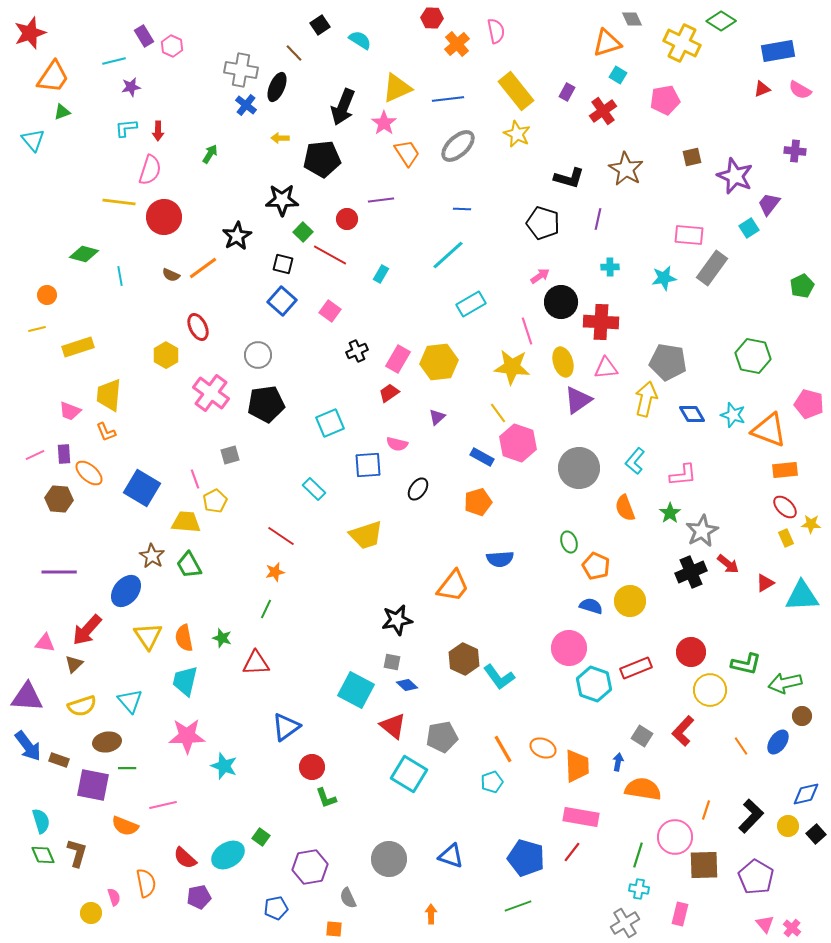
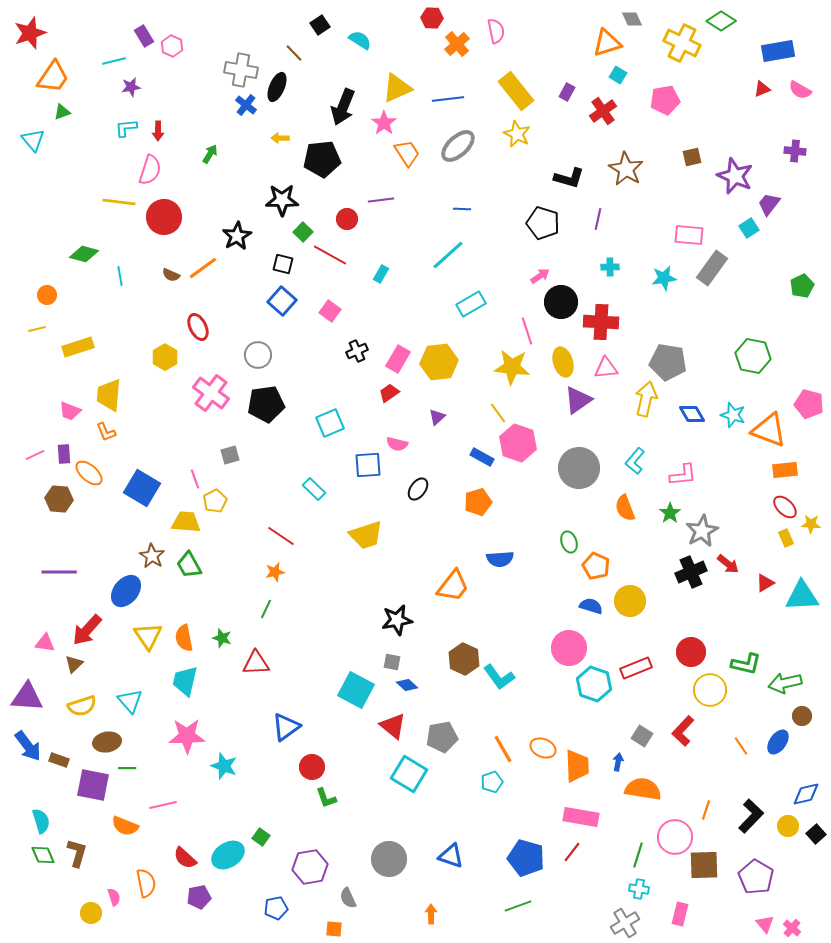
yellow hexagon at (166, 355): moved 1 px left, 2 px down
